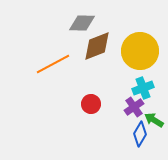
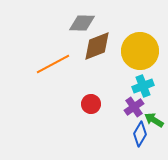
cyan cross: moved 2 px up
